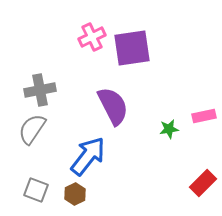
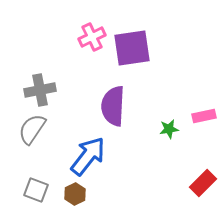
purple semicircle: rotated 150 degrees counterclockwise
